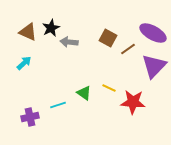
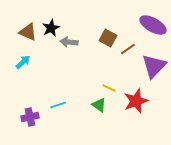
purple ellipse: moved 8 px up
cyan arrow: moved 1 px left, 1 px up
green triangle: moved 15 px right, 12 px down
red star: moved 3 px right, 1 px up; rotated 25 degrees counterclockwise
